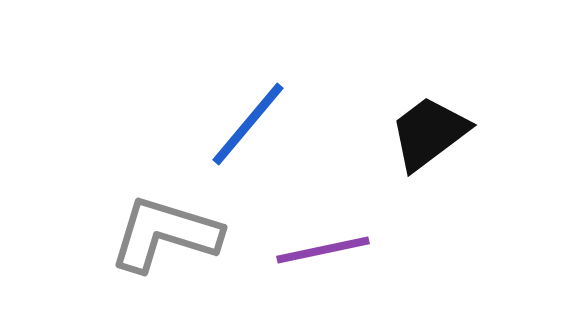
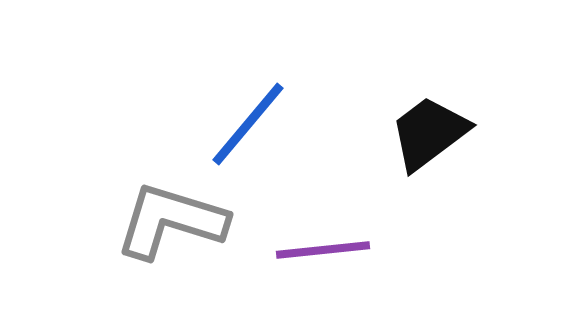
gray L-shape: moved 6 px right, 13 px up
purple line: rotated 6 degrees clockwise
